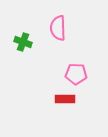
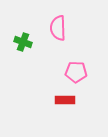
pink pentagon: moved 2 px up
red rectangle: moved 1 px down
